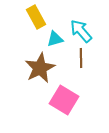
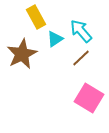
cyan triangle: rotated 18 degrees counterclockwise
brown line: rotated 48 degrees clockwise
brown star: moved 18 px left, 14 px up
pink square: moved 25 px right, 2 px up
